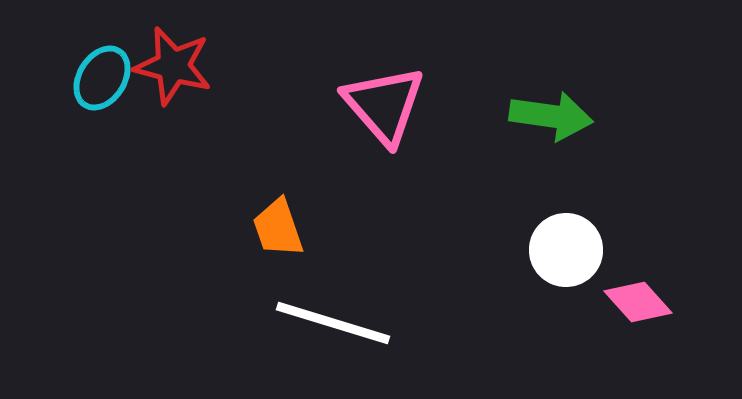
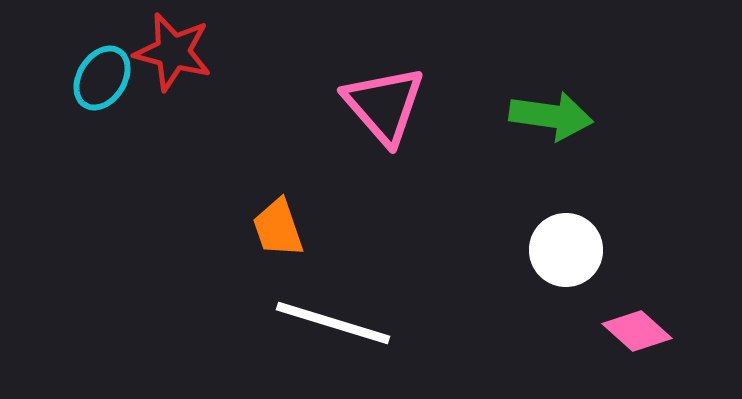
red star: moved 14 px up
pink diamond: moved 1 px left, 29 px down; rotated 6 degrees counterclockwise
